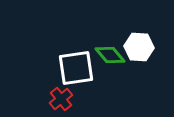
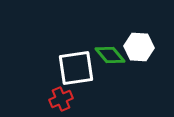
red cross: rotated 15 degrees clockwise
